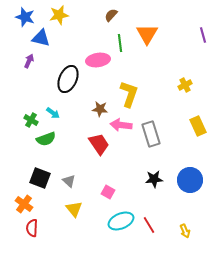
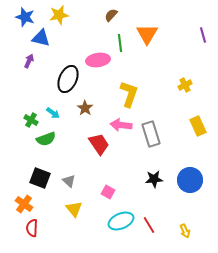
brown star: moved 15 px left, 1 px up; rotated 28 degrees clockwise
